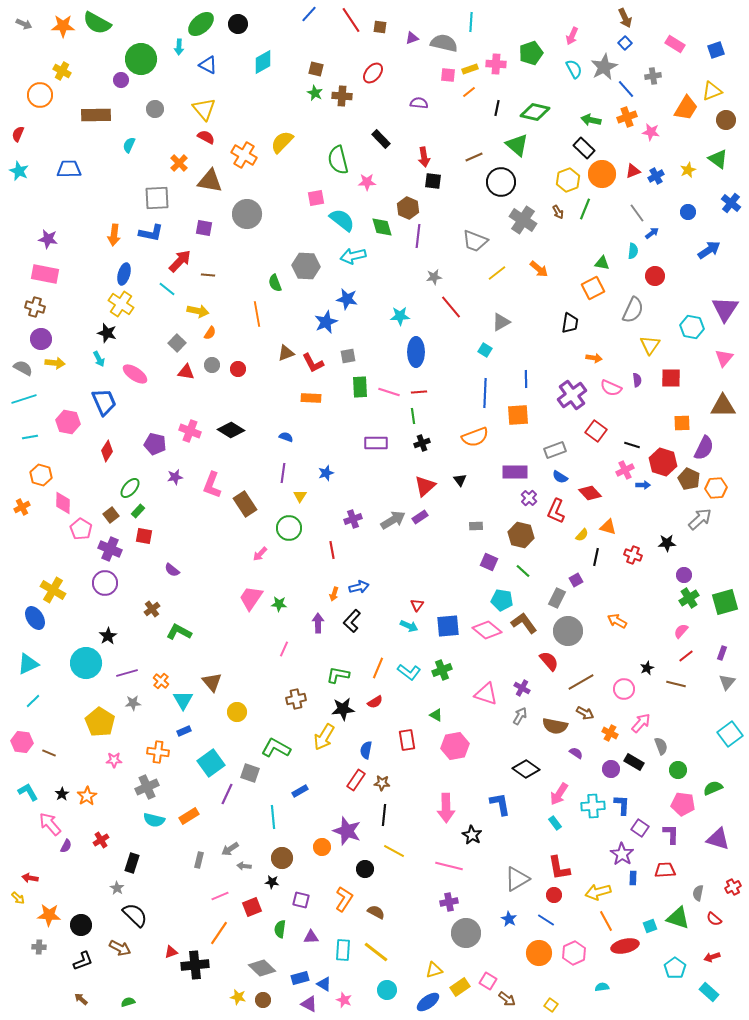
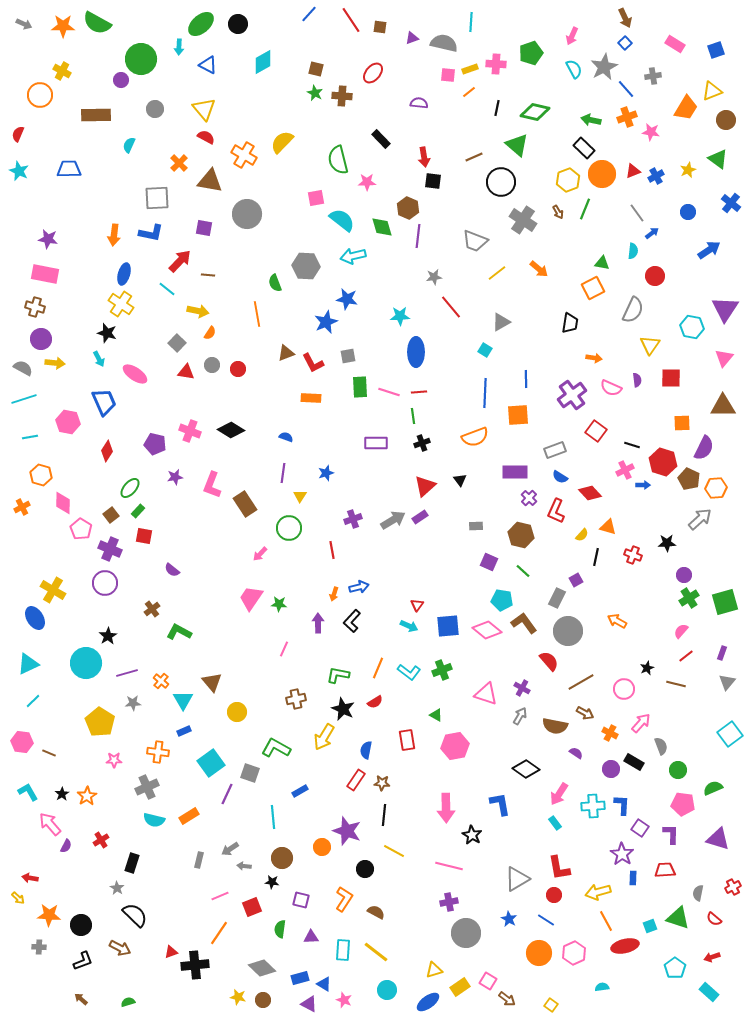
black star at (343, 709): rotated 30 degrees clockwise
